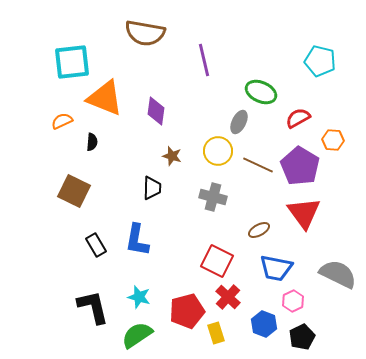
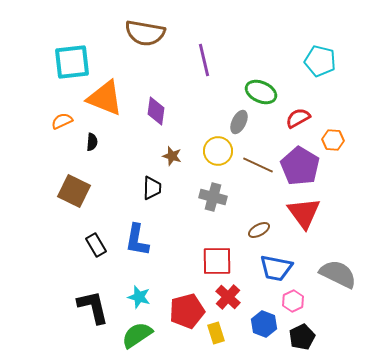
red square: rotated 28 degrees counterclockwise
